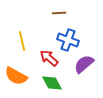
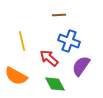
brown line: moved 2 px down
blue cross: moved 1 px right, 1 px down
purple semicircle: moved 3 px left, 2 px down; rotated 15 degrees counterclockwise
green diamond: moved 3 px right, 1 px down
